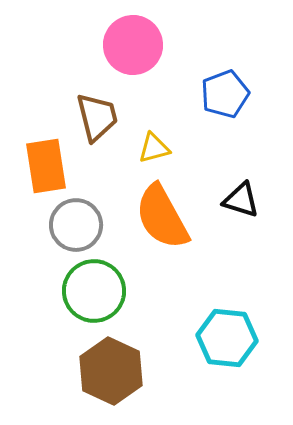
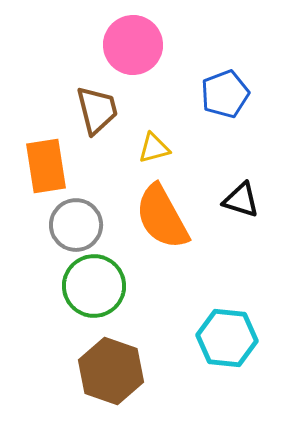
brown trapezoid: moved 7 px up
green circle: moved 5 px up
brown hexagon: rotated 6 degrees counterclockwise
